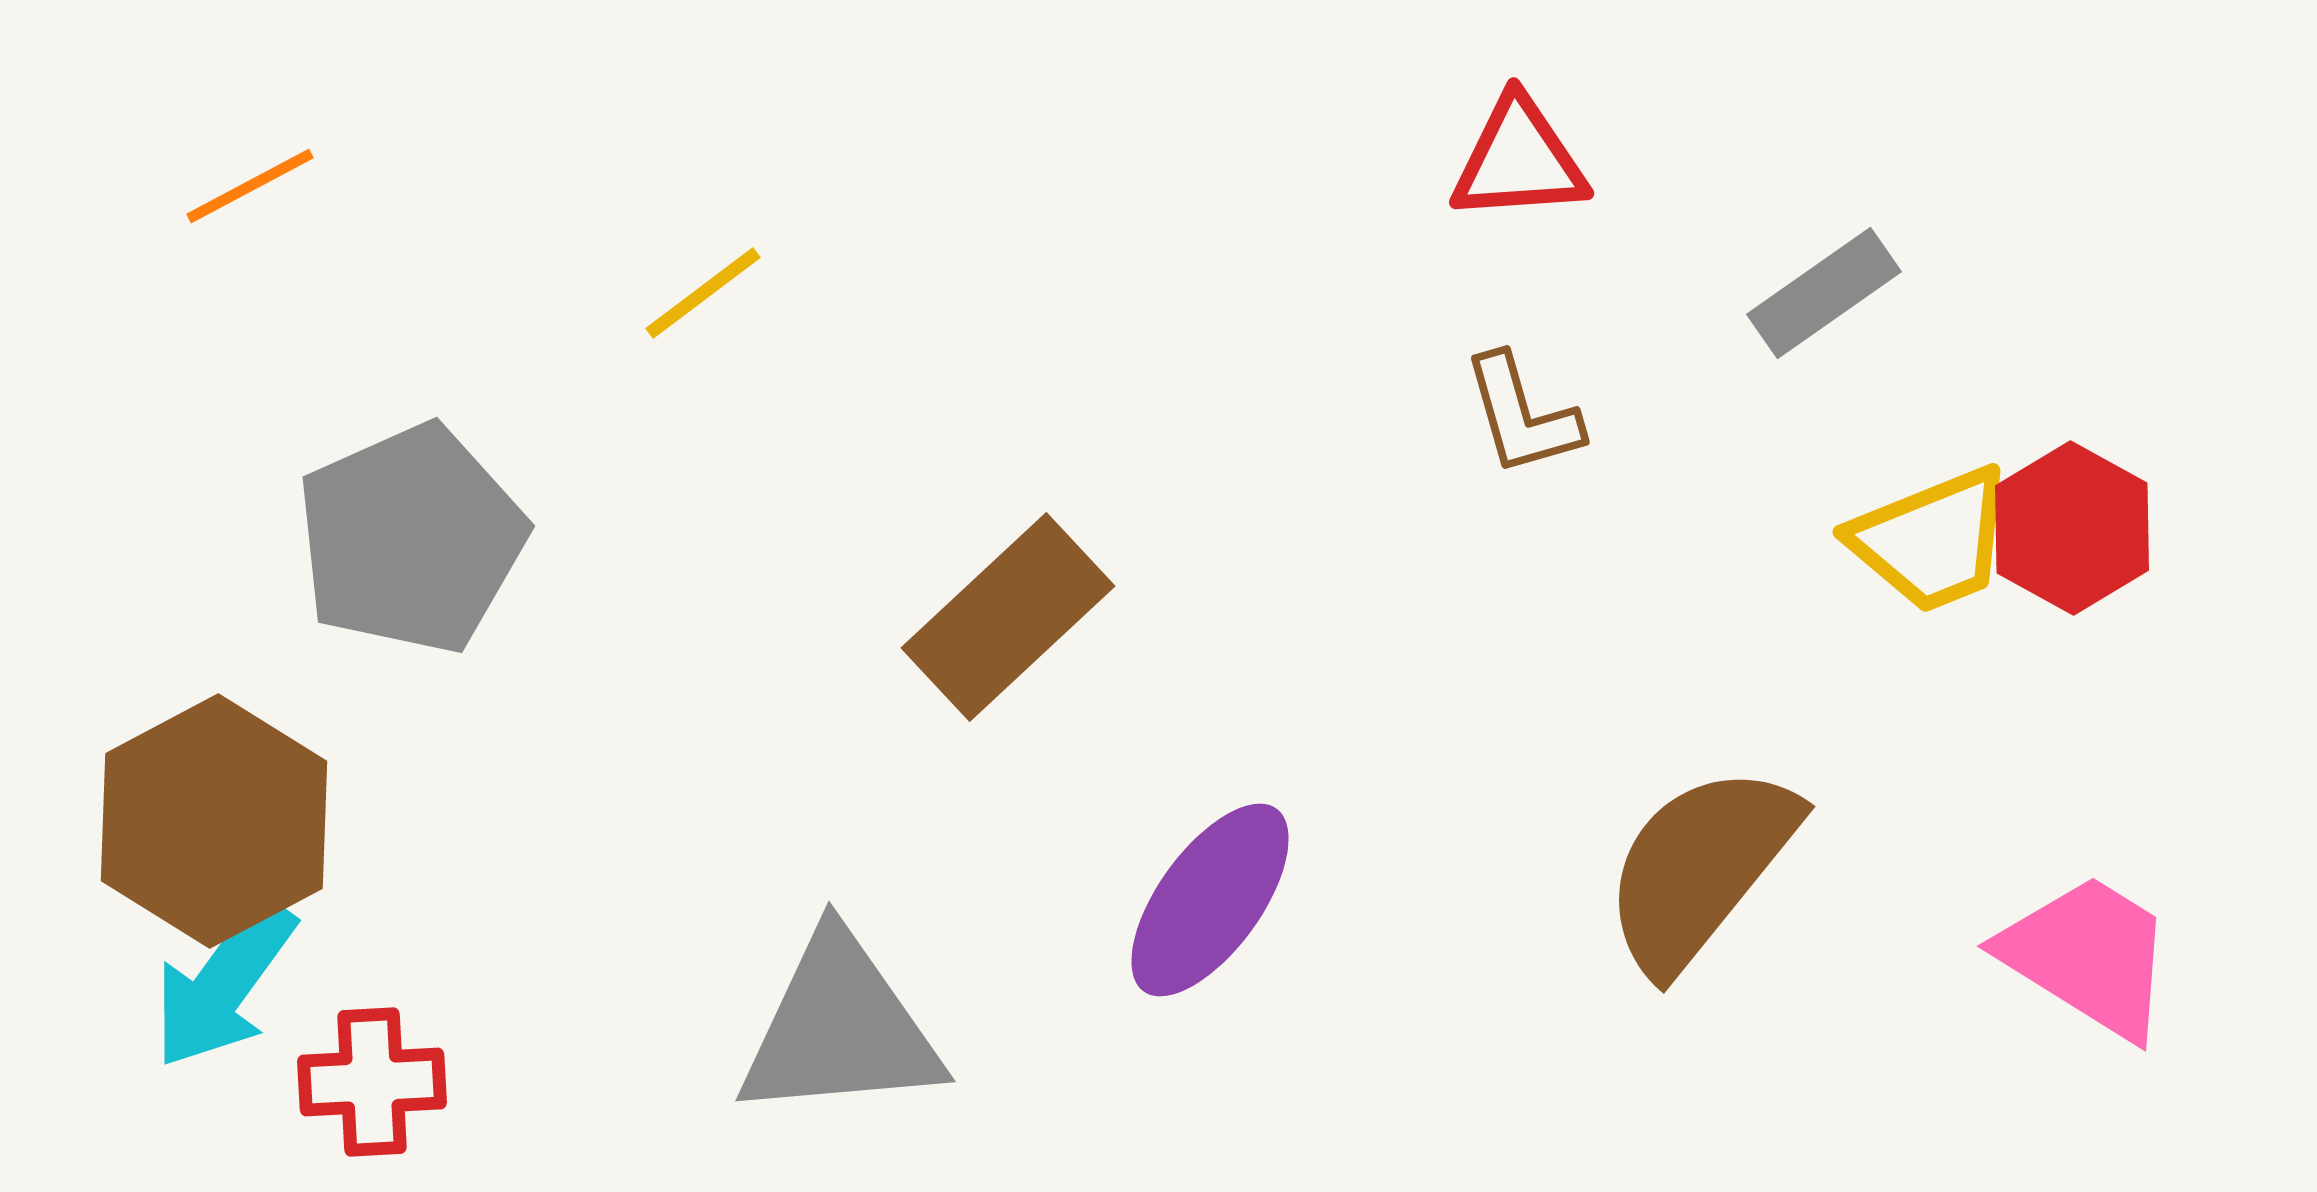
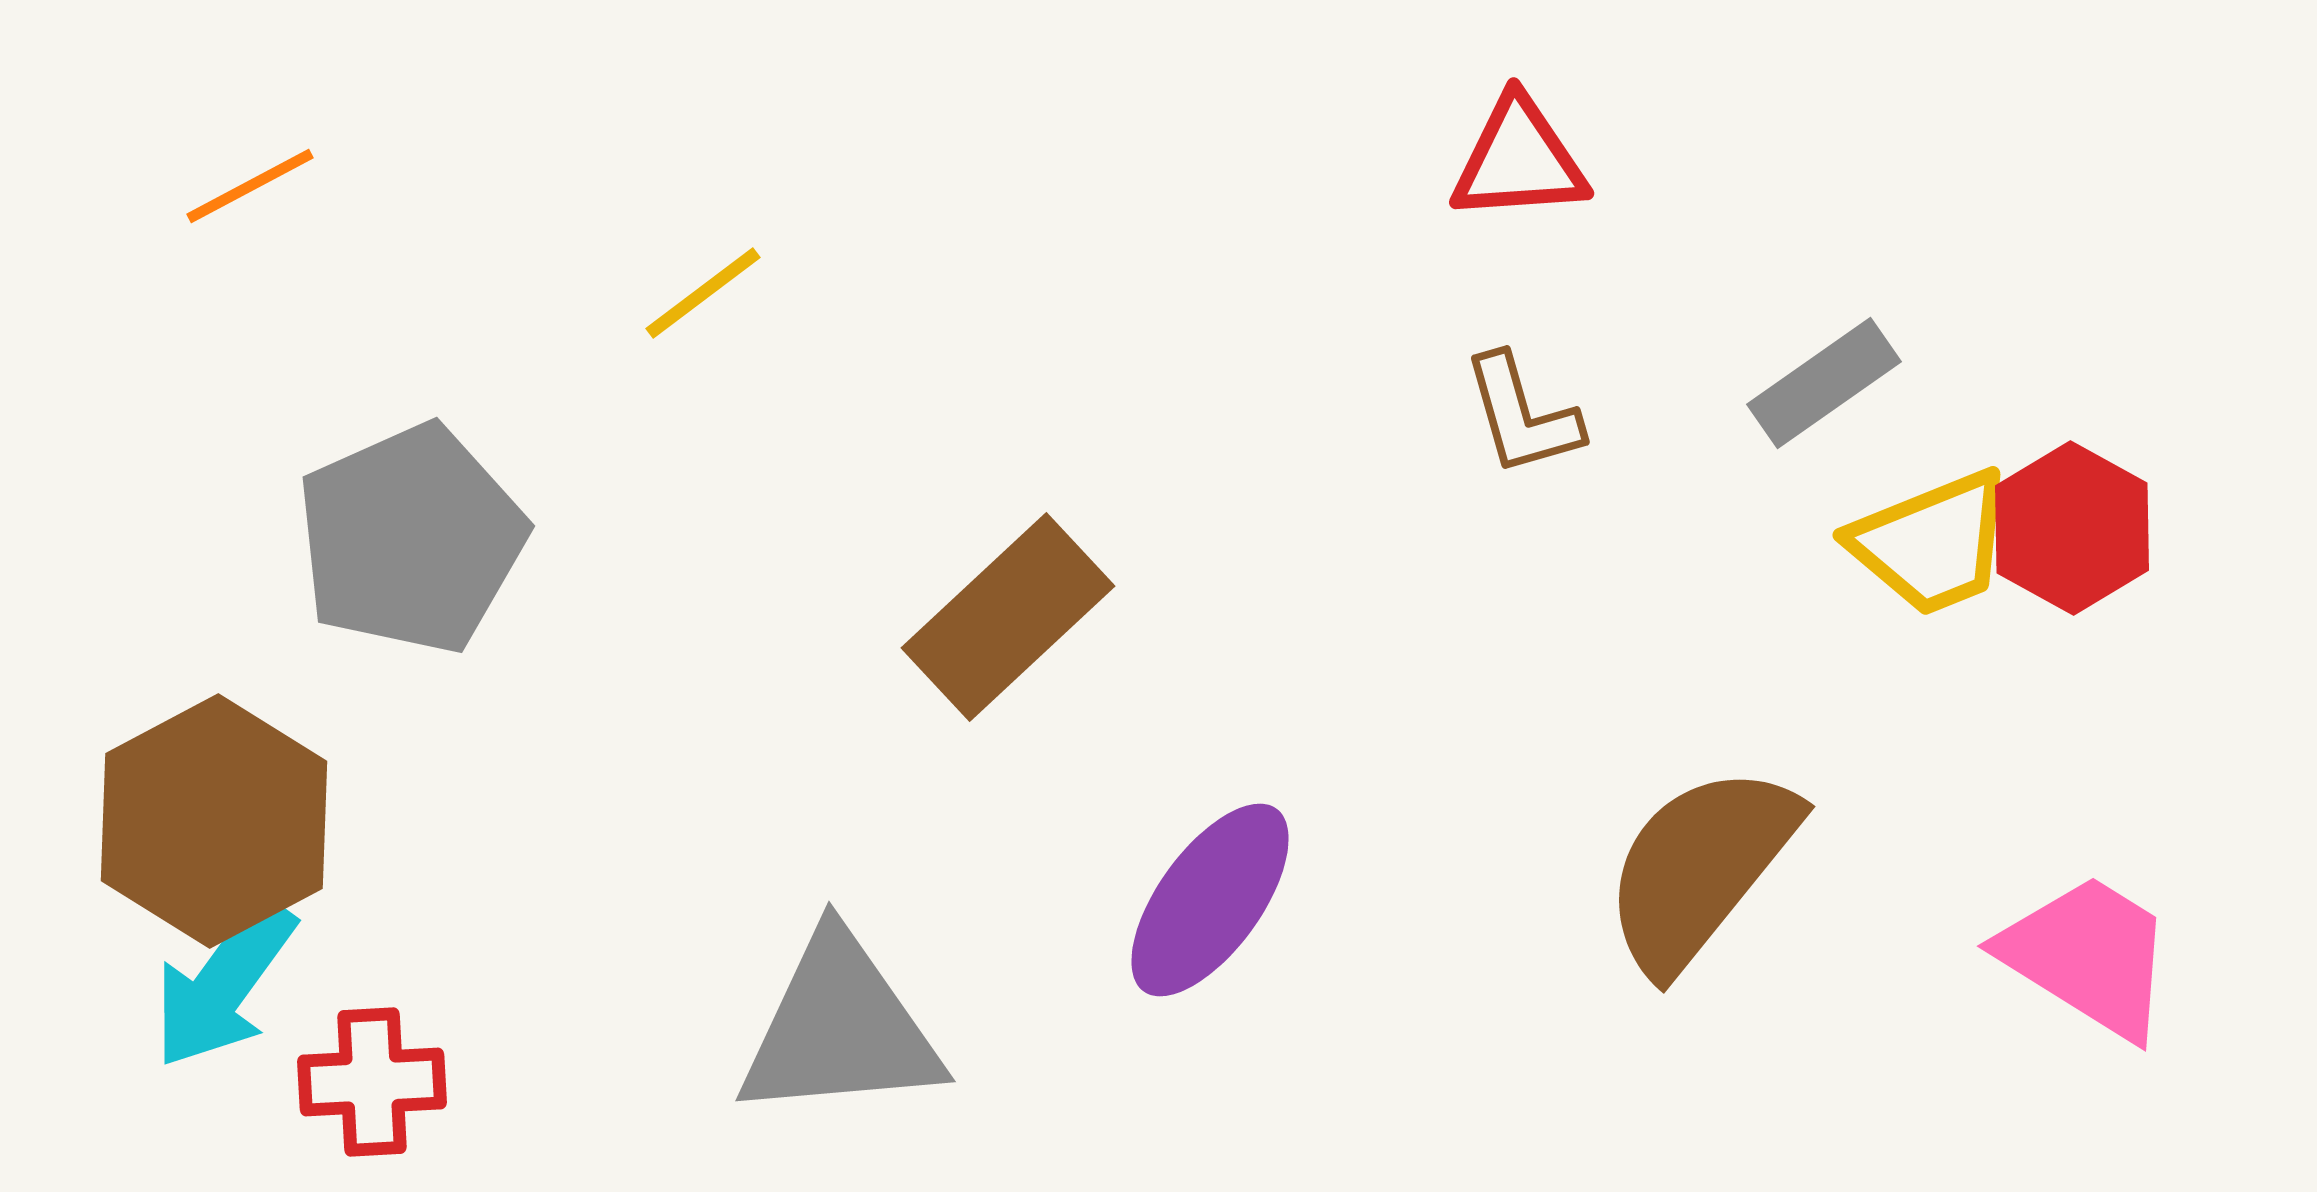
gray rectangle: moved 90 px down
yellow trapezoid: moved 3 px down
